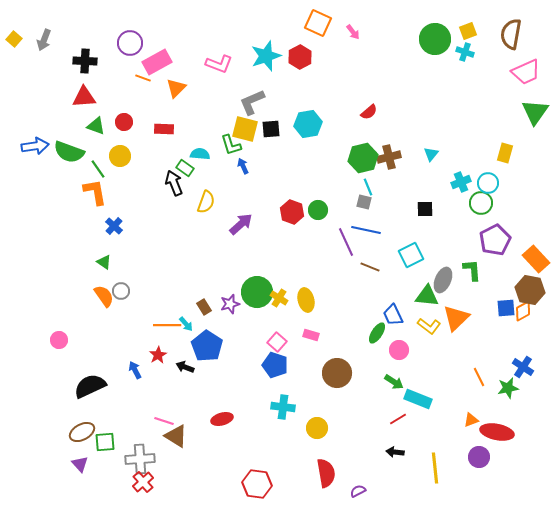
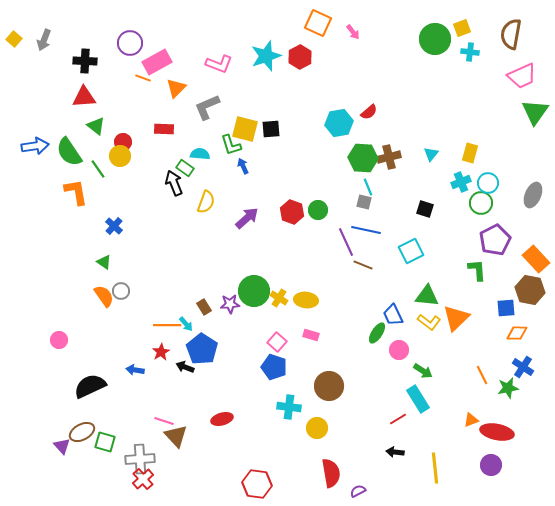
yellow square at (468, 31): moved 6 px left, 3 px up
cyan cross at (465, 52): moved 5 px right; rotated 12 degrees counterclockwise
pink trapezoid at (526, 72): moved 4 px left, 4 px down
gray L-shape at (252, 102): moved 45 px left, 5 px down
red circle at (124, 122): moved 1 px left, 20 px down
cyan hexagon at (308, 124): moved 31 px right, 1 px up
green triangle at (96, 126): rotated 18 degrees clockwise
green semicircle at (69, 152): rotated 36 degrees clockwise
yellow rectangle at (505, 153): moved 35 px left
green hexagon at (363, 158): rotated 16 degrees clockwise
orange L-shape at (95, 192): moved 19 px left
black square at (425, 209): rotated 18 degrees clockwise
purple arrow at (241, 224): moved 6 px right, 6 px up
cyan square at (411, 255): moved 4 px up
brown line at (370, 267): moved 7 px left, 2 px up
green L-shape at (472, 270): moved 5 px right
gray ellipse at (443, 280): moved 90 px right, 85 px up
green circle at (257, 292): moved 3 px left, 1 px up
yellow ellipse at (306, 300): rotated 70 degrees counterclockwise
purple star at (230, 304): rotated 12 degrees clockwise
orange diamond at (523, 311): moved 6 px left, 22 px down; rotated 30 degrees clockwise
yellow L-shape at (429, 326): moved 4 px up
blue pentagon at (207, 346): moved 5 px left, 3 px down
red star at (158, 355): moved 3 px right, 3 px up
blue pentagon at (275, 365): moved 1 px left, 2 px down
blue arrow at (135, 370): rotated 54 degrees counterclockwise
brown circle at (337, 373): moved 8 px left, 13 px down
orange line at (479, 377): moved 3 px right, 2 px up
green arrow at (394, 382): moved 29 px right, 11 px up
cyan rectangle at (418, 399): rotated 36 degrees clockwise
cyan cross at (283, 407): moved 6 px right
brown triangle at (176, 436): rotated 15 degrees clockwise
green square at (105, 442): rotated 20 degrees clockwise
purple circle at (479, 457): moved 12 px right, 8 px down
purple triangle at (80, 464): moved 18 px left, 18 px up
red semicircle at (326, 473): moved 5 px right
red cross at (143, 482): moved 3 px up
